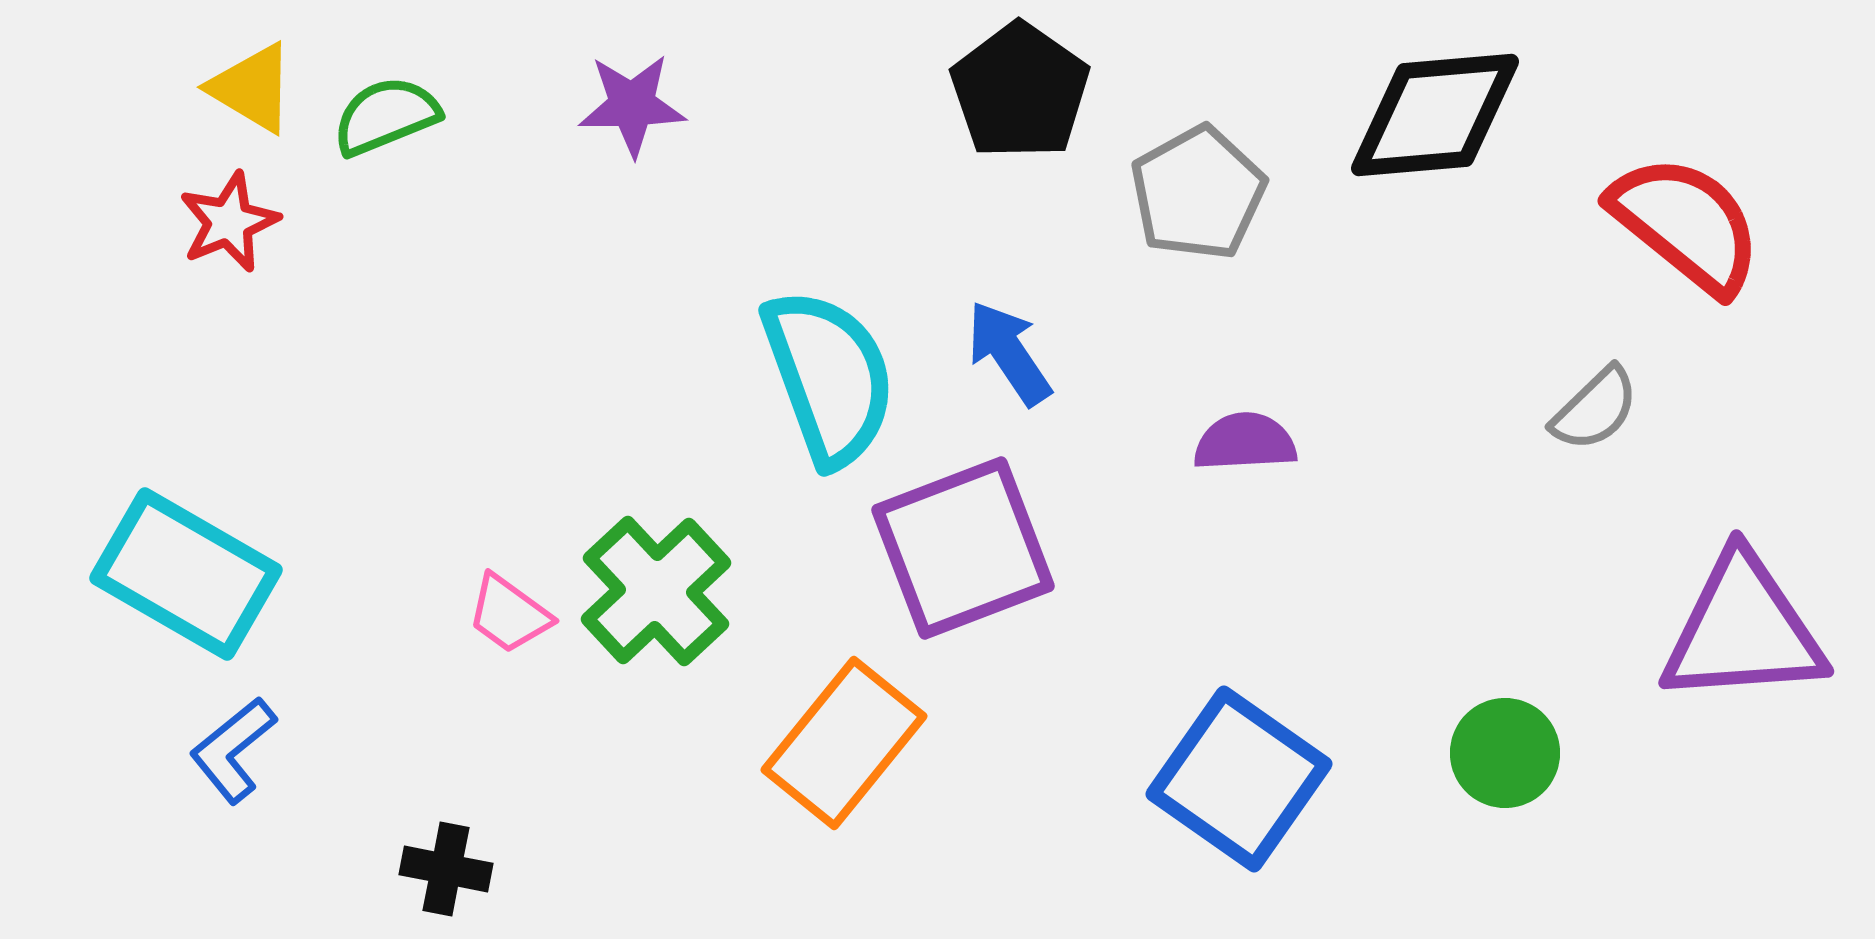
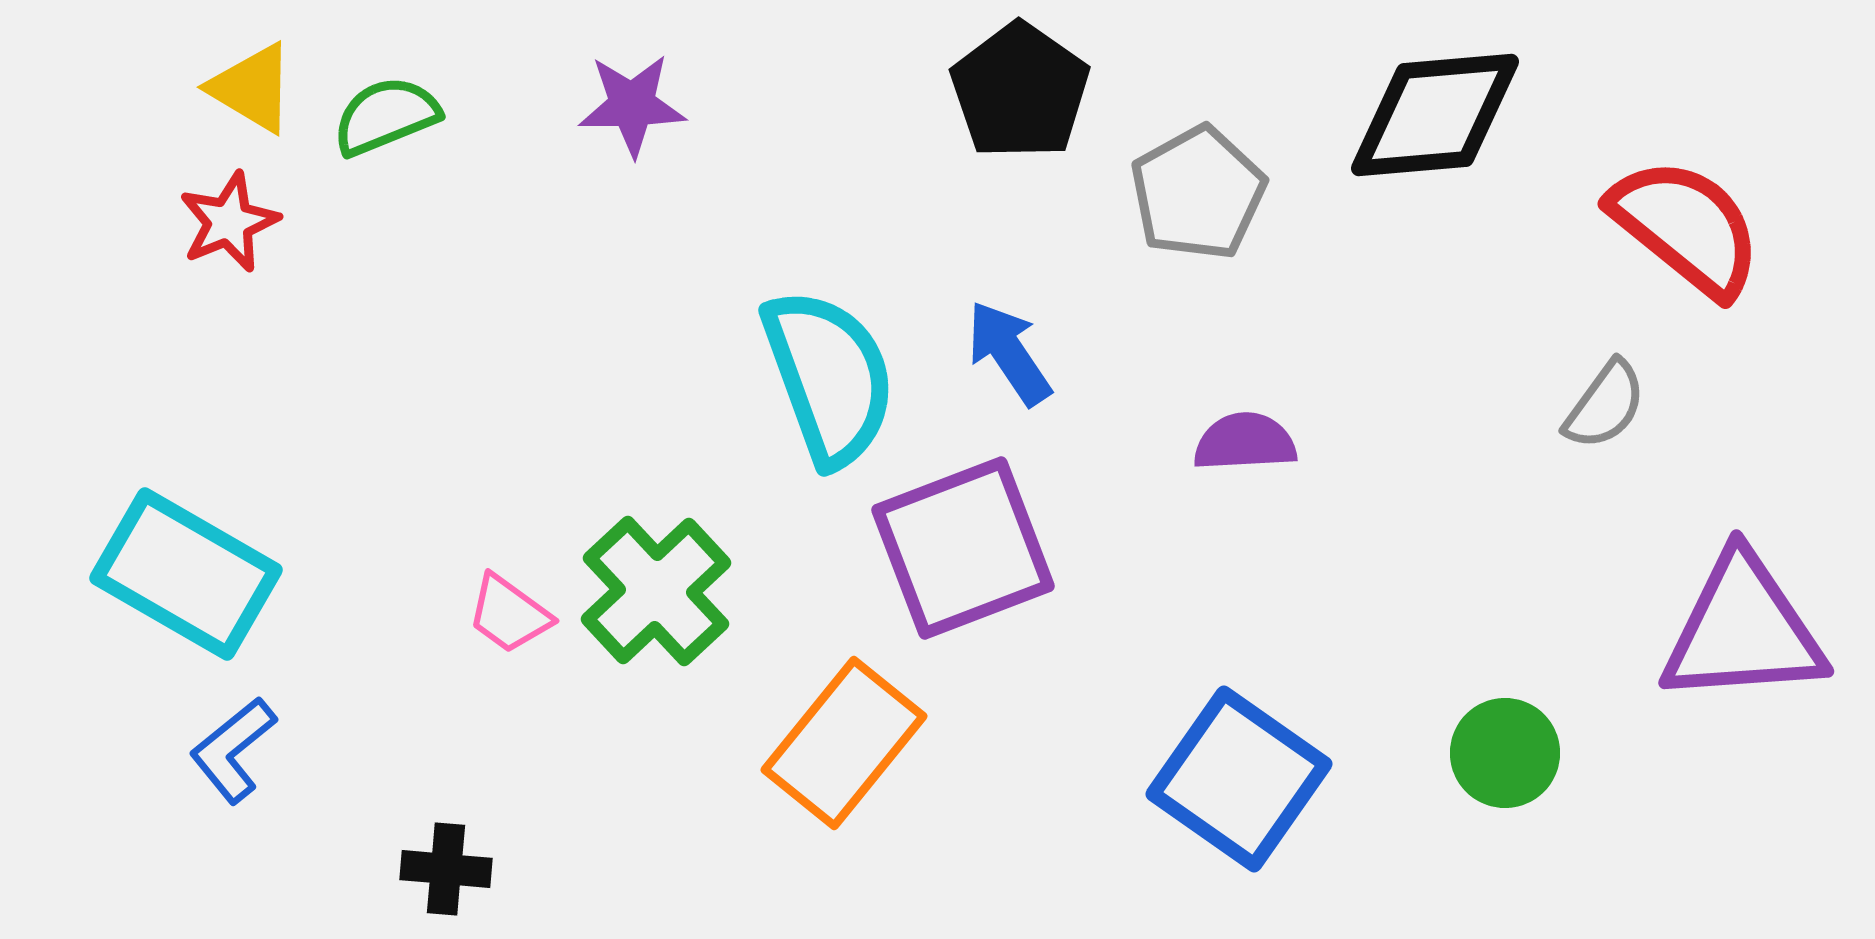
red semicircle: moved 3 px down
gray semicircle: moved 10 px right, 4 px up; rotated 10 degrees counterclockwise
black cross: rotated 6 degrees counterclockwise
